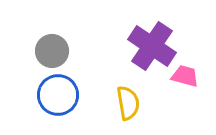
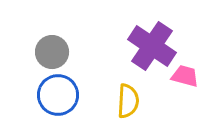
gray circle: moved 1 px down
yellow semicircle: moved 2 px up; rotated 12 degrees clockwise
